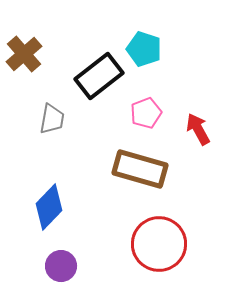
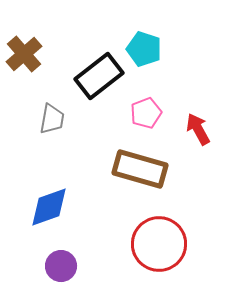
blue diamond: rotated 27 degrees clockwise
